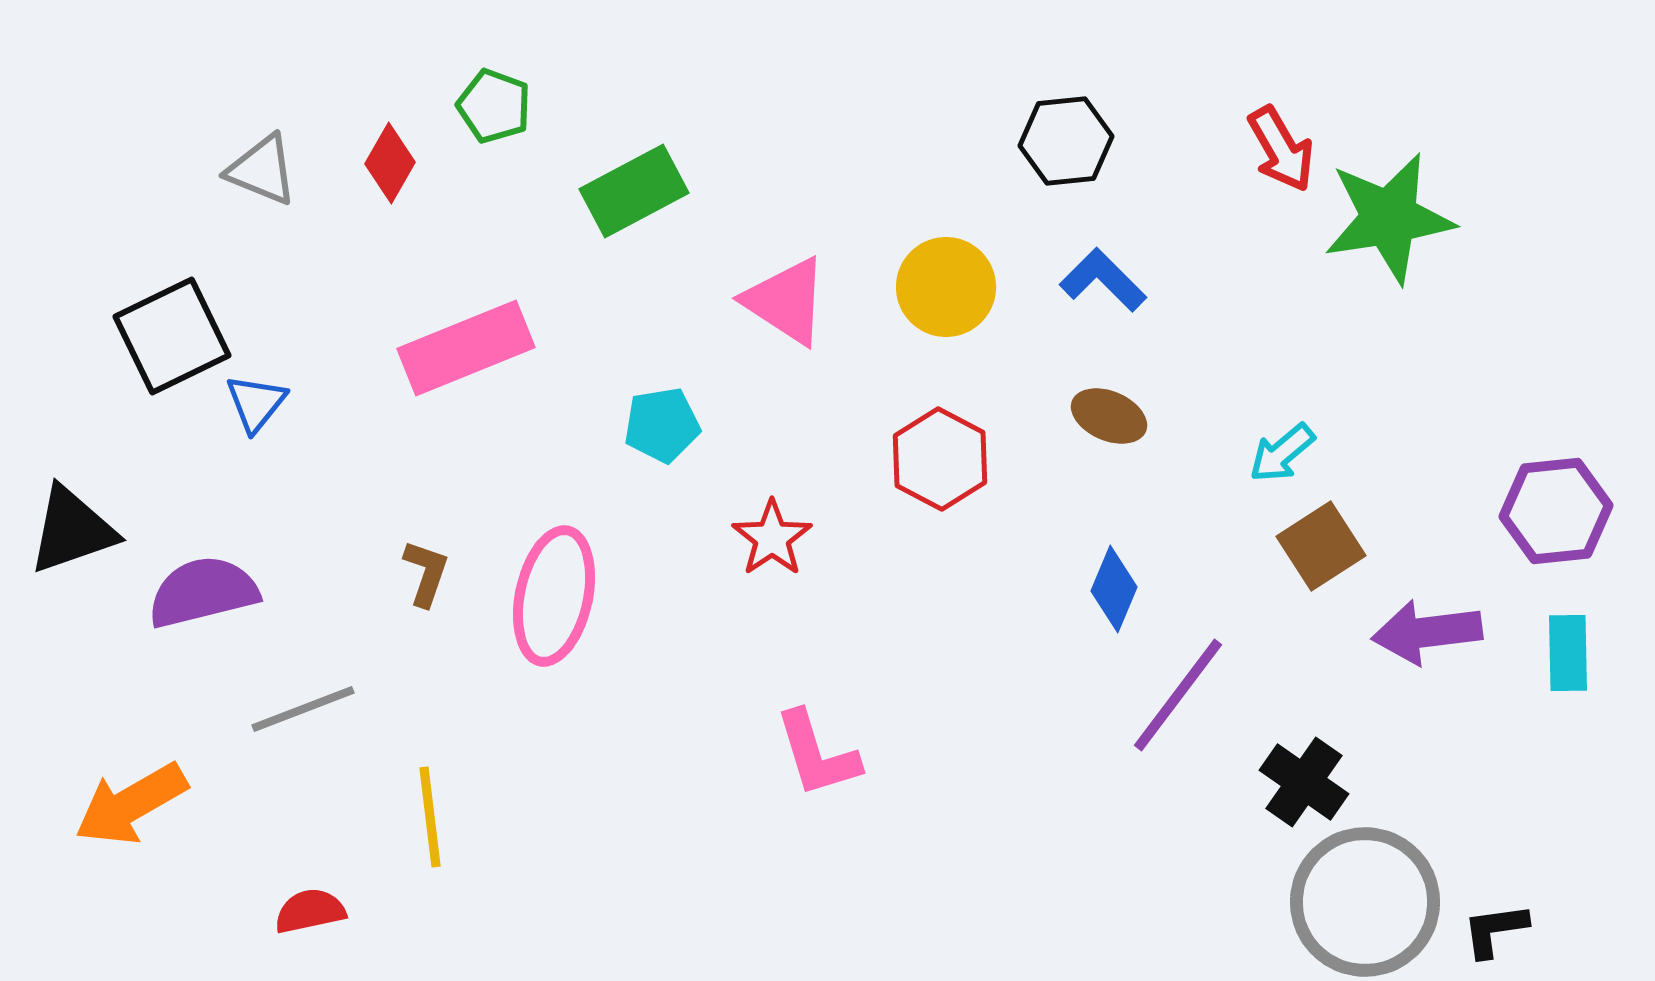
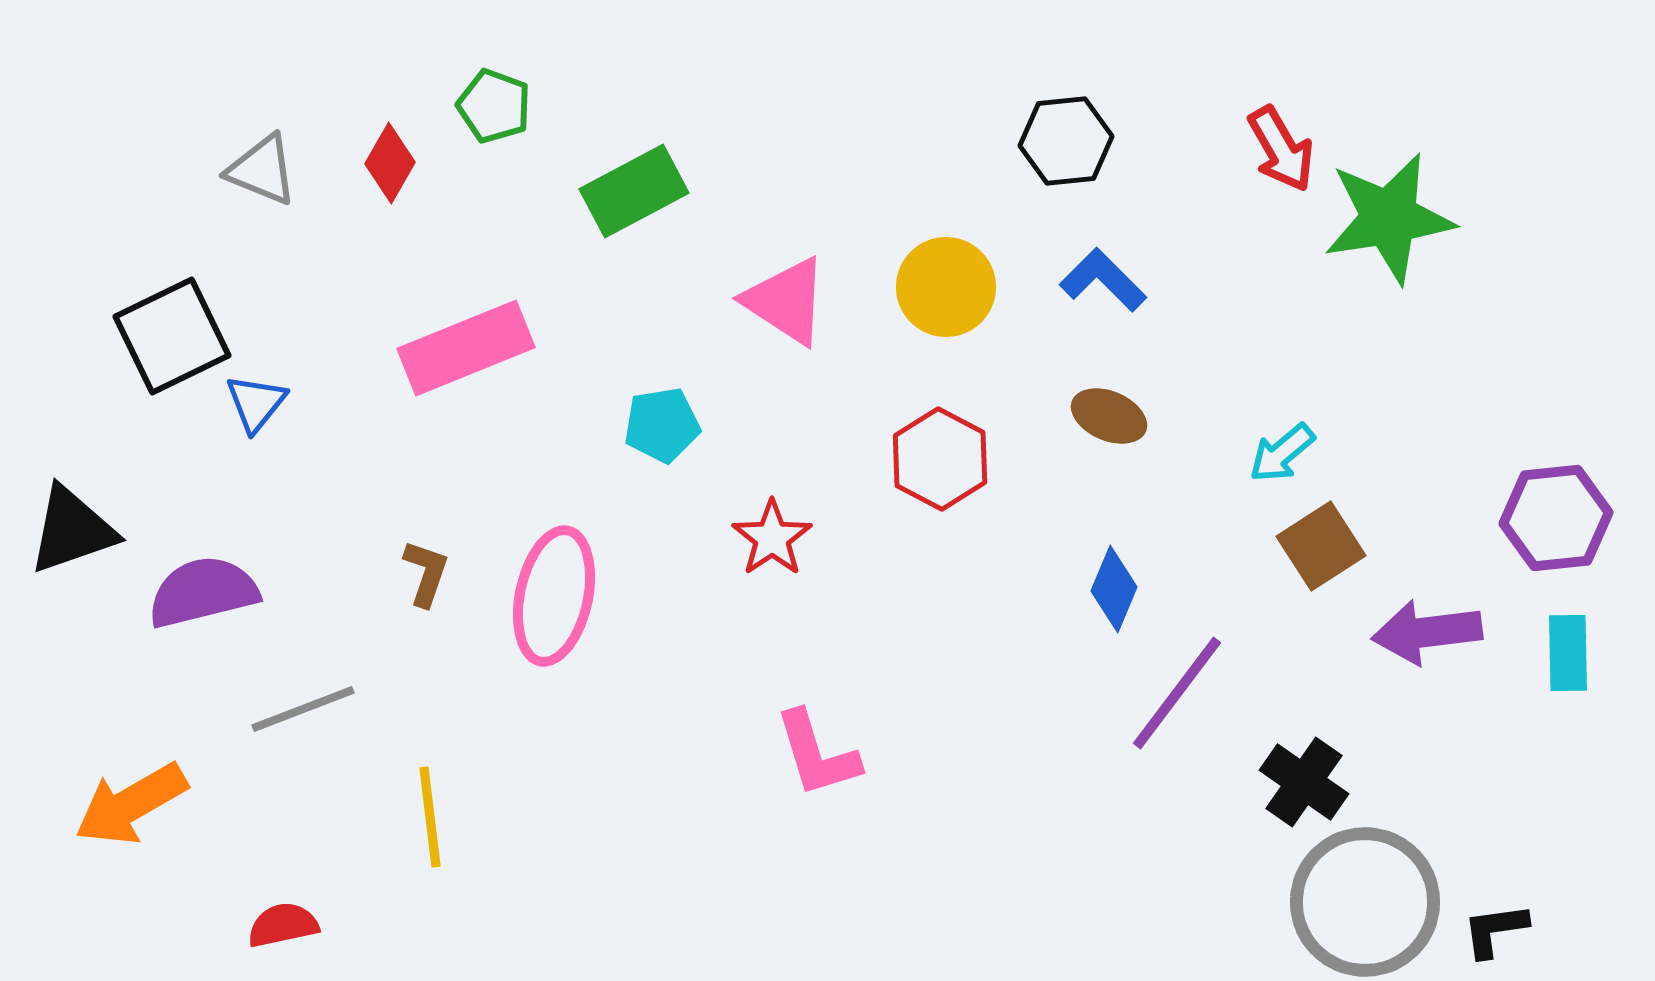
purple hexagon: moved 7 px down
purple line: moved 1 px left, 2 px up
red semicircle: moved 27 px left, 14 px down
